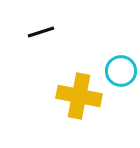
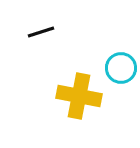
cyan circle: moved 3 px up
